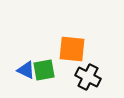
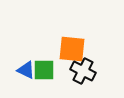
green square: rotated 10 degrees clockwise
black cross: moved 5 px left, 6 px up
